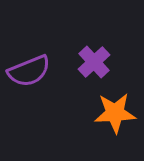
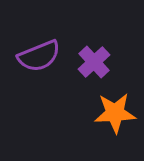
purple semicircle: moved 10 px right, 15 px up
